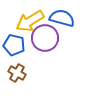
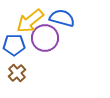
yellow arrow: rotated 8 degrees counterclockwise
blue pentagon: rotated 15 degrees counterclockwise
brown cross: rotated 18 degrees clockwise
